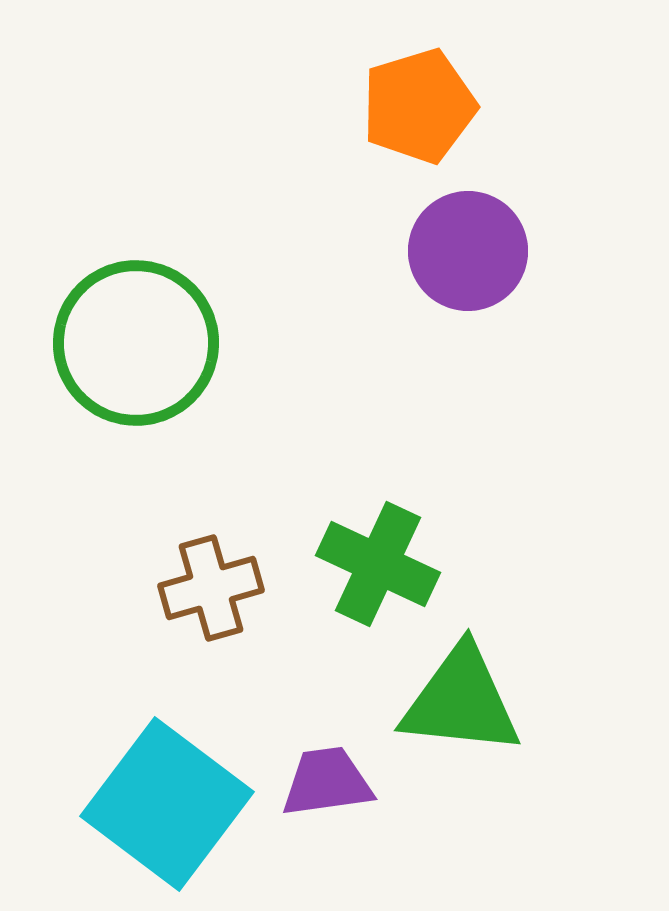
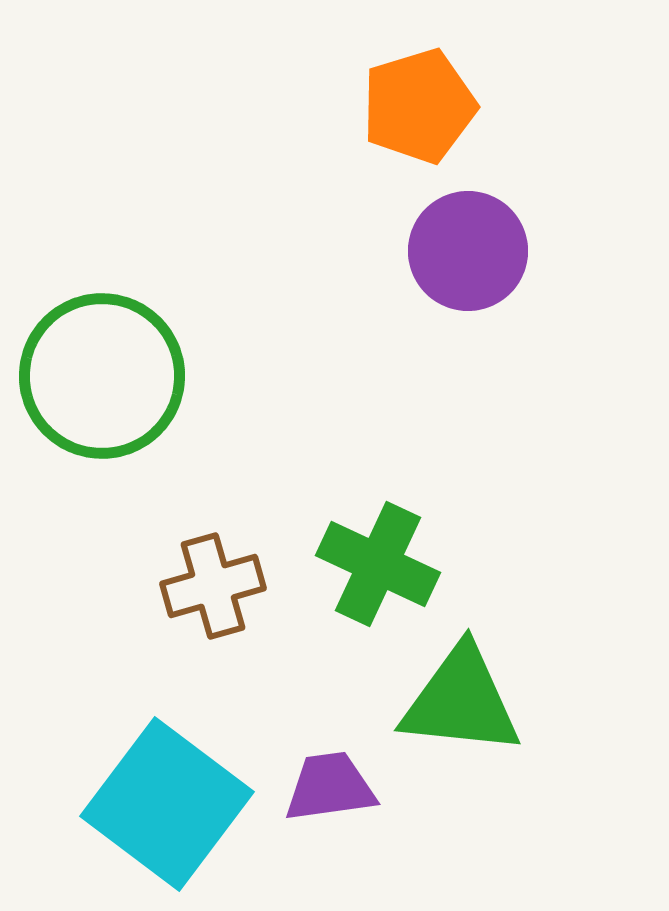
green circle: moved 34 px left, 33 px down
brown cross: moved 2 px right, 2 px up
purple trapezoid: moved 3 px right, 5 px down
